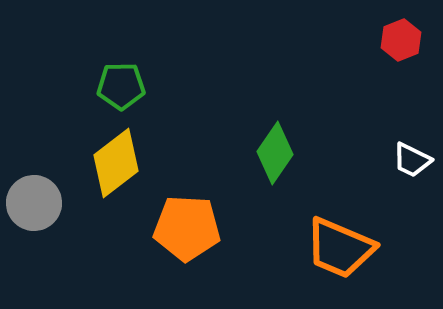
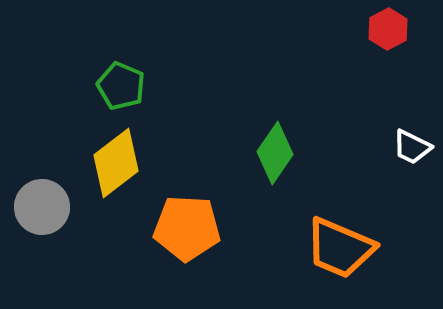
red hexagon: moved 13 px left, 11 px up; rotated 6 degrees counterclockwise
green pentagon: rotated 24 degrees clockwise
white trapezoid: moved 13 px up
gray circle: moved 8 px right, 4 px down
